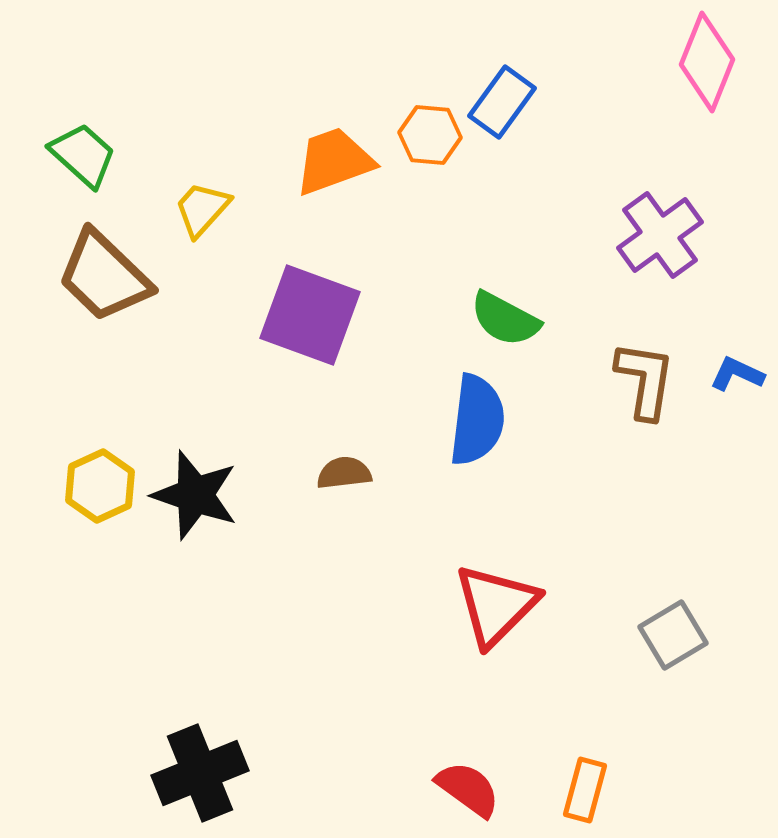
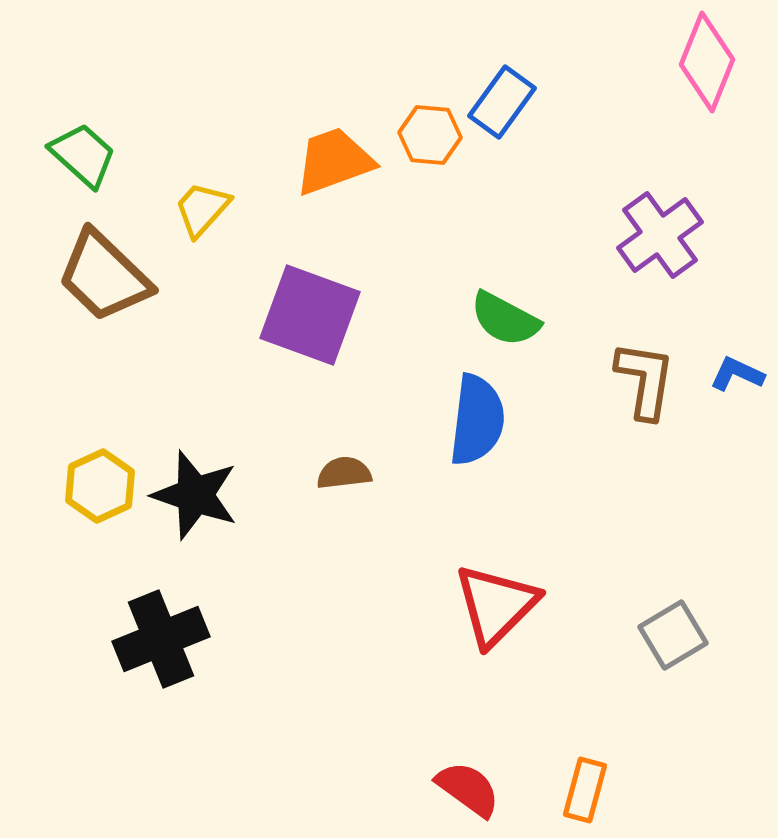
black cross: moved 39 px left, 134 px up
